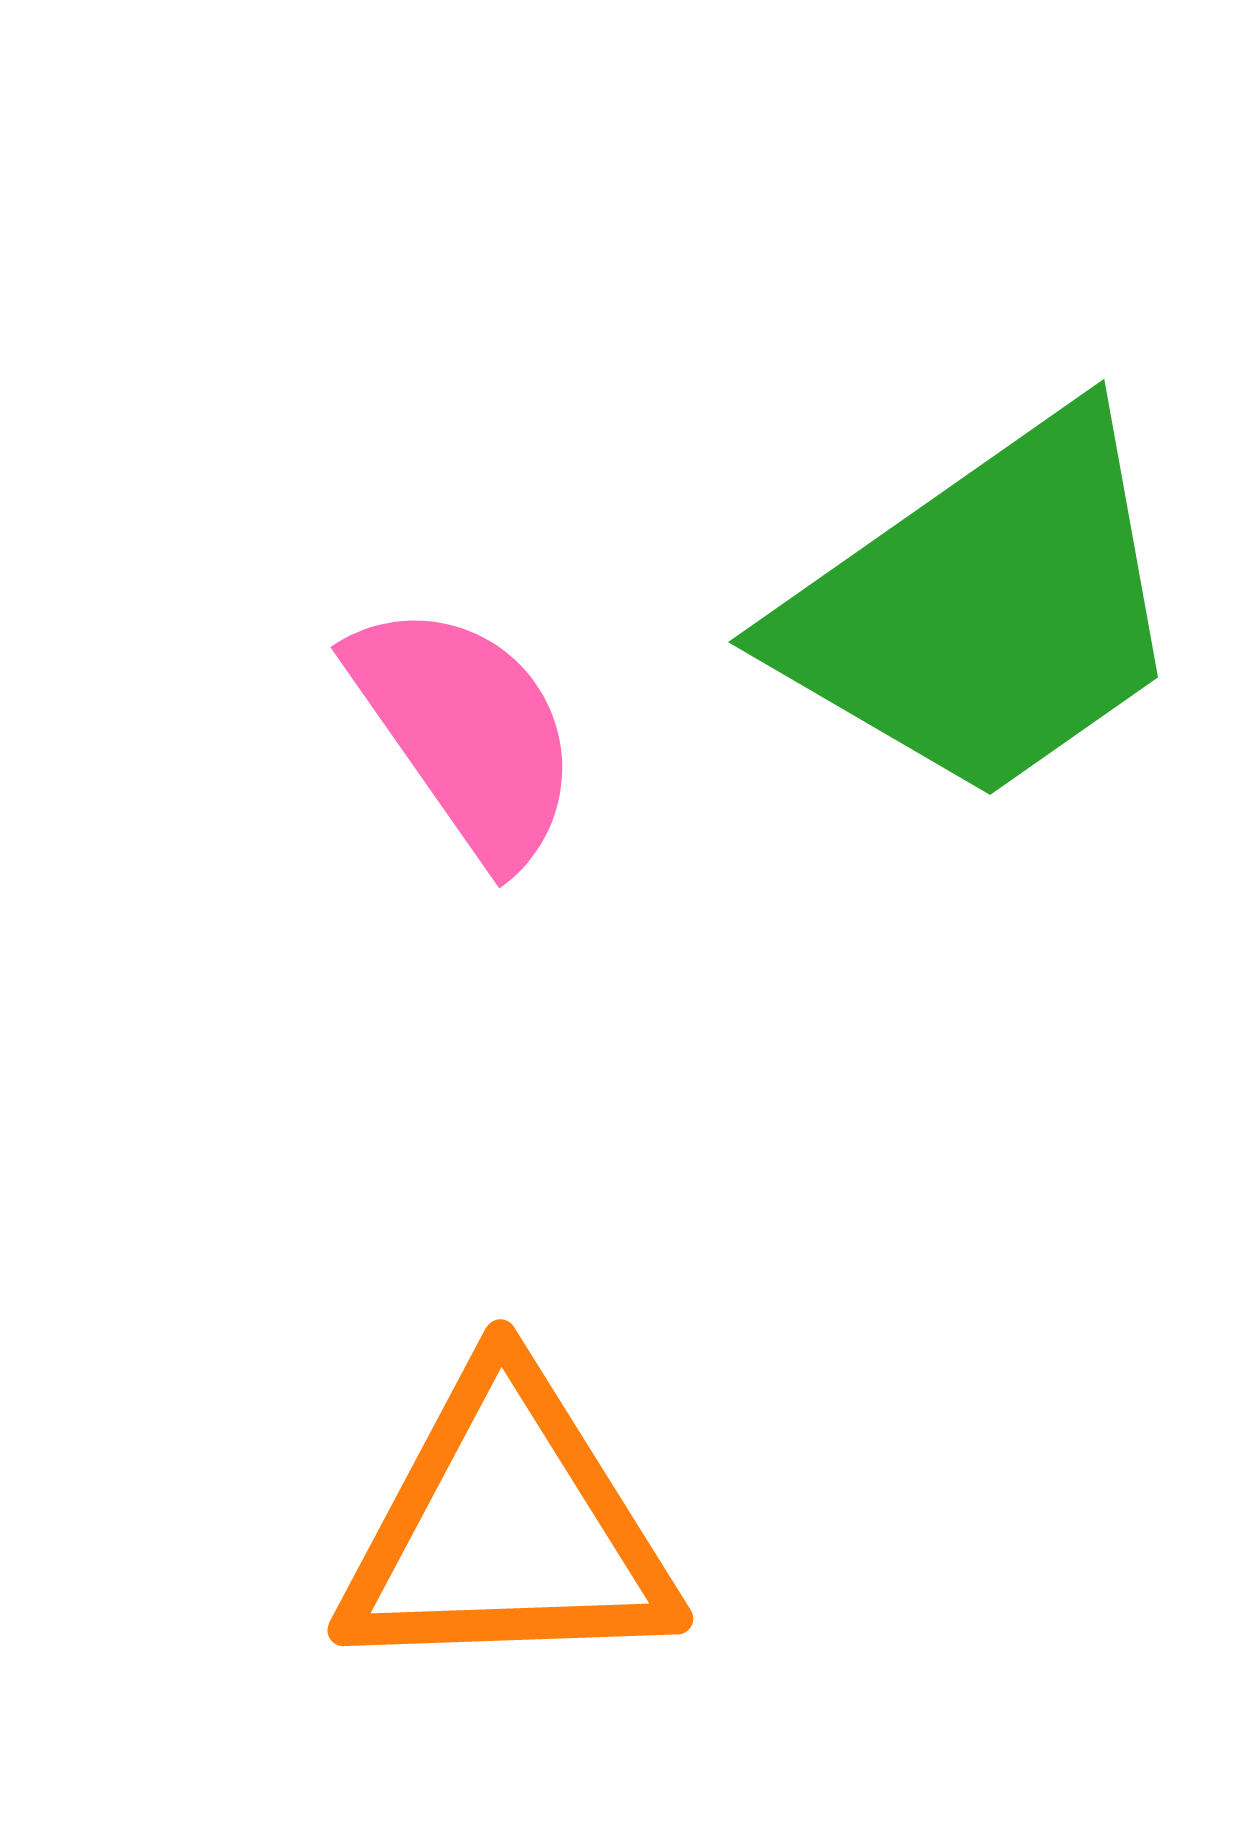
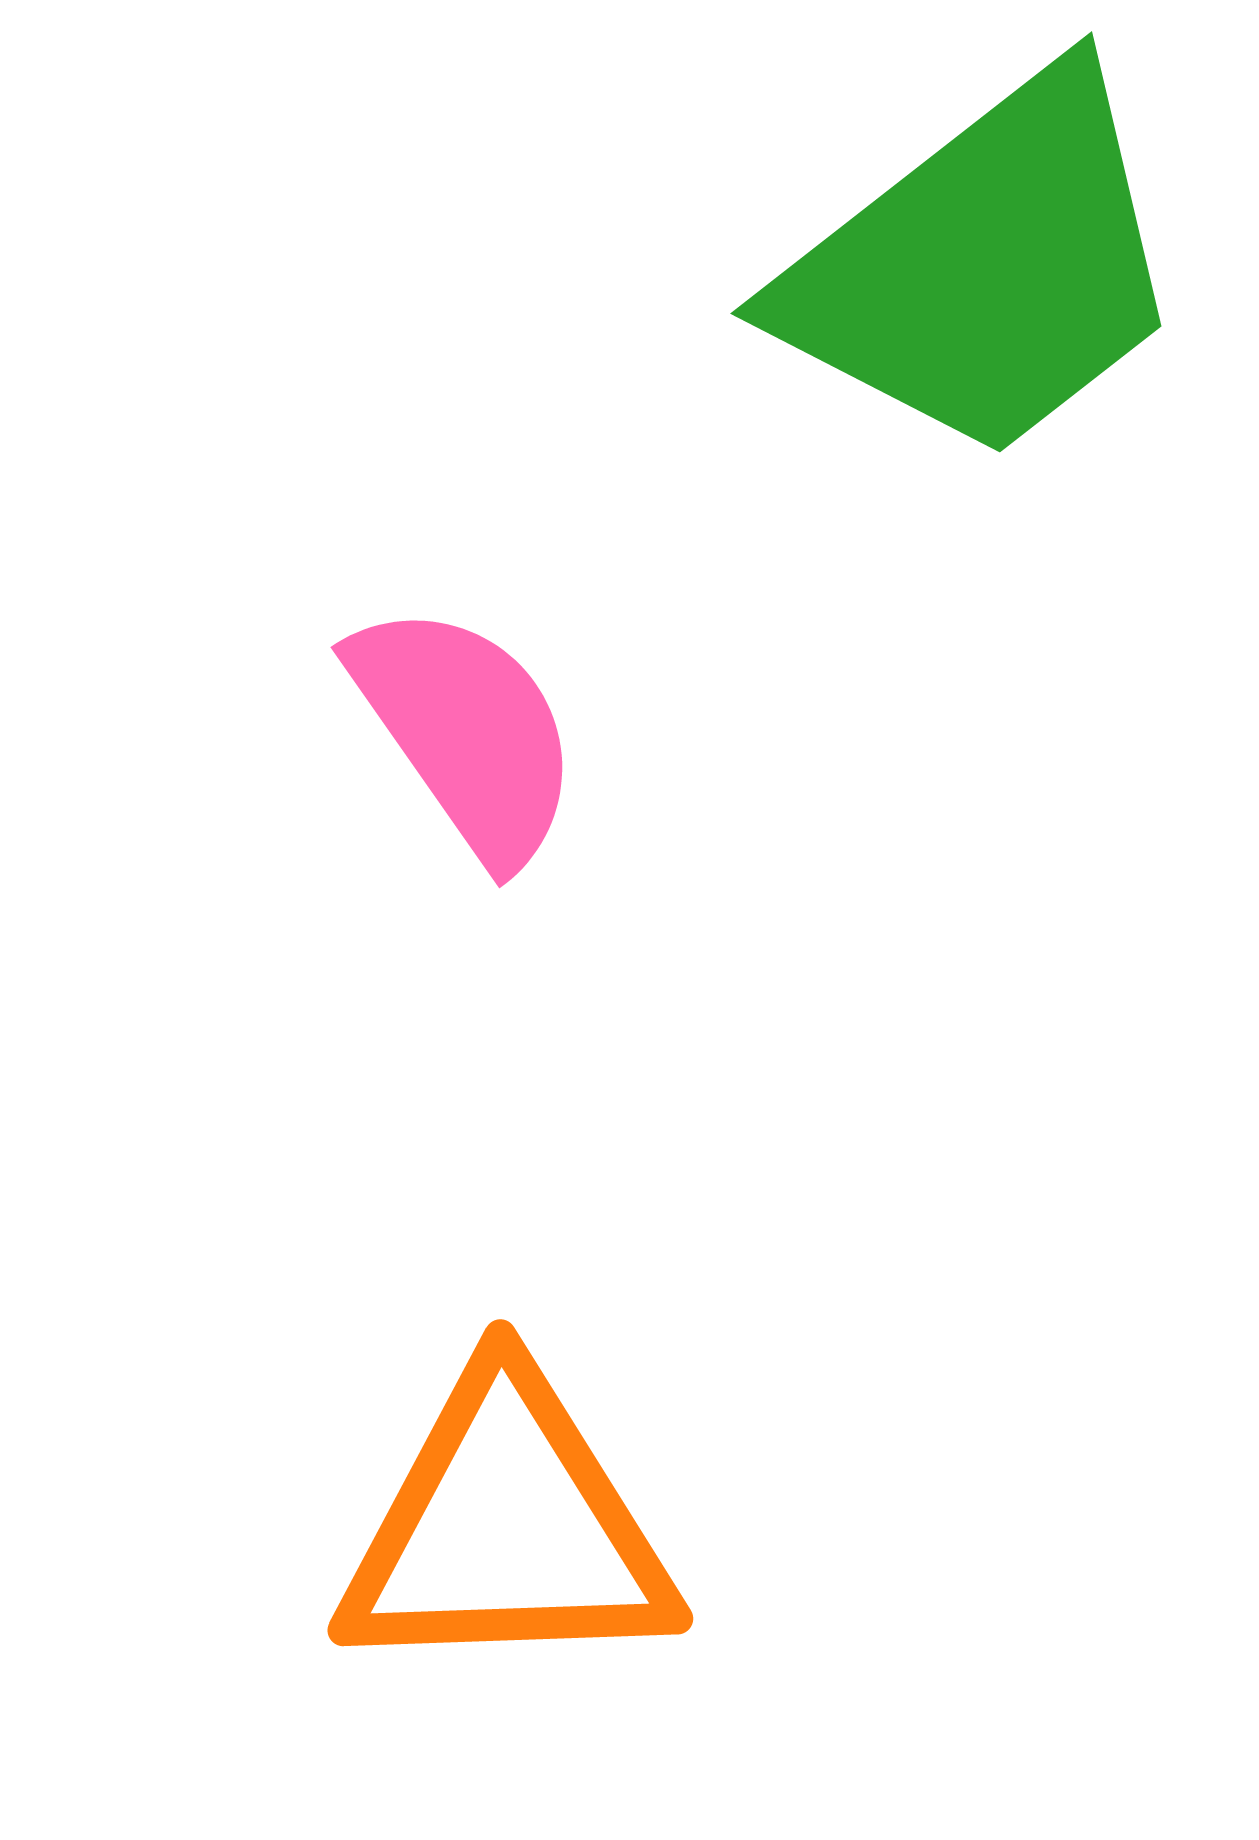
green trapezoid: moved 342 px up; rotated 3 degrees counterclockwise
